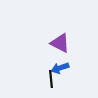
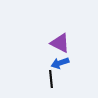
blue arrow: moved 5 px up
